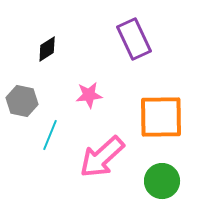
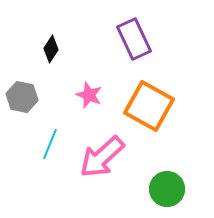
black diamond: moved 4 px right; rotated 24 degrees counterclockwise
pink star: rotated 28 degrees clockwise
gray hexagon: moved 4 px up
orange square: moved 12 px left, 11 px up; rotated 30 degrees clockwise
cyan line: moved 9 px down
green circle: moved 5 px right, 8 px down
